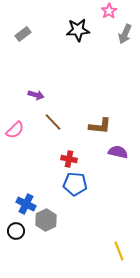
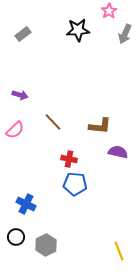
purple arrow: moved 16 px left
gray hexagon: moved 25 px down
black circle: moved 6 px down
